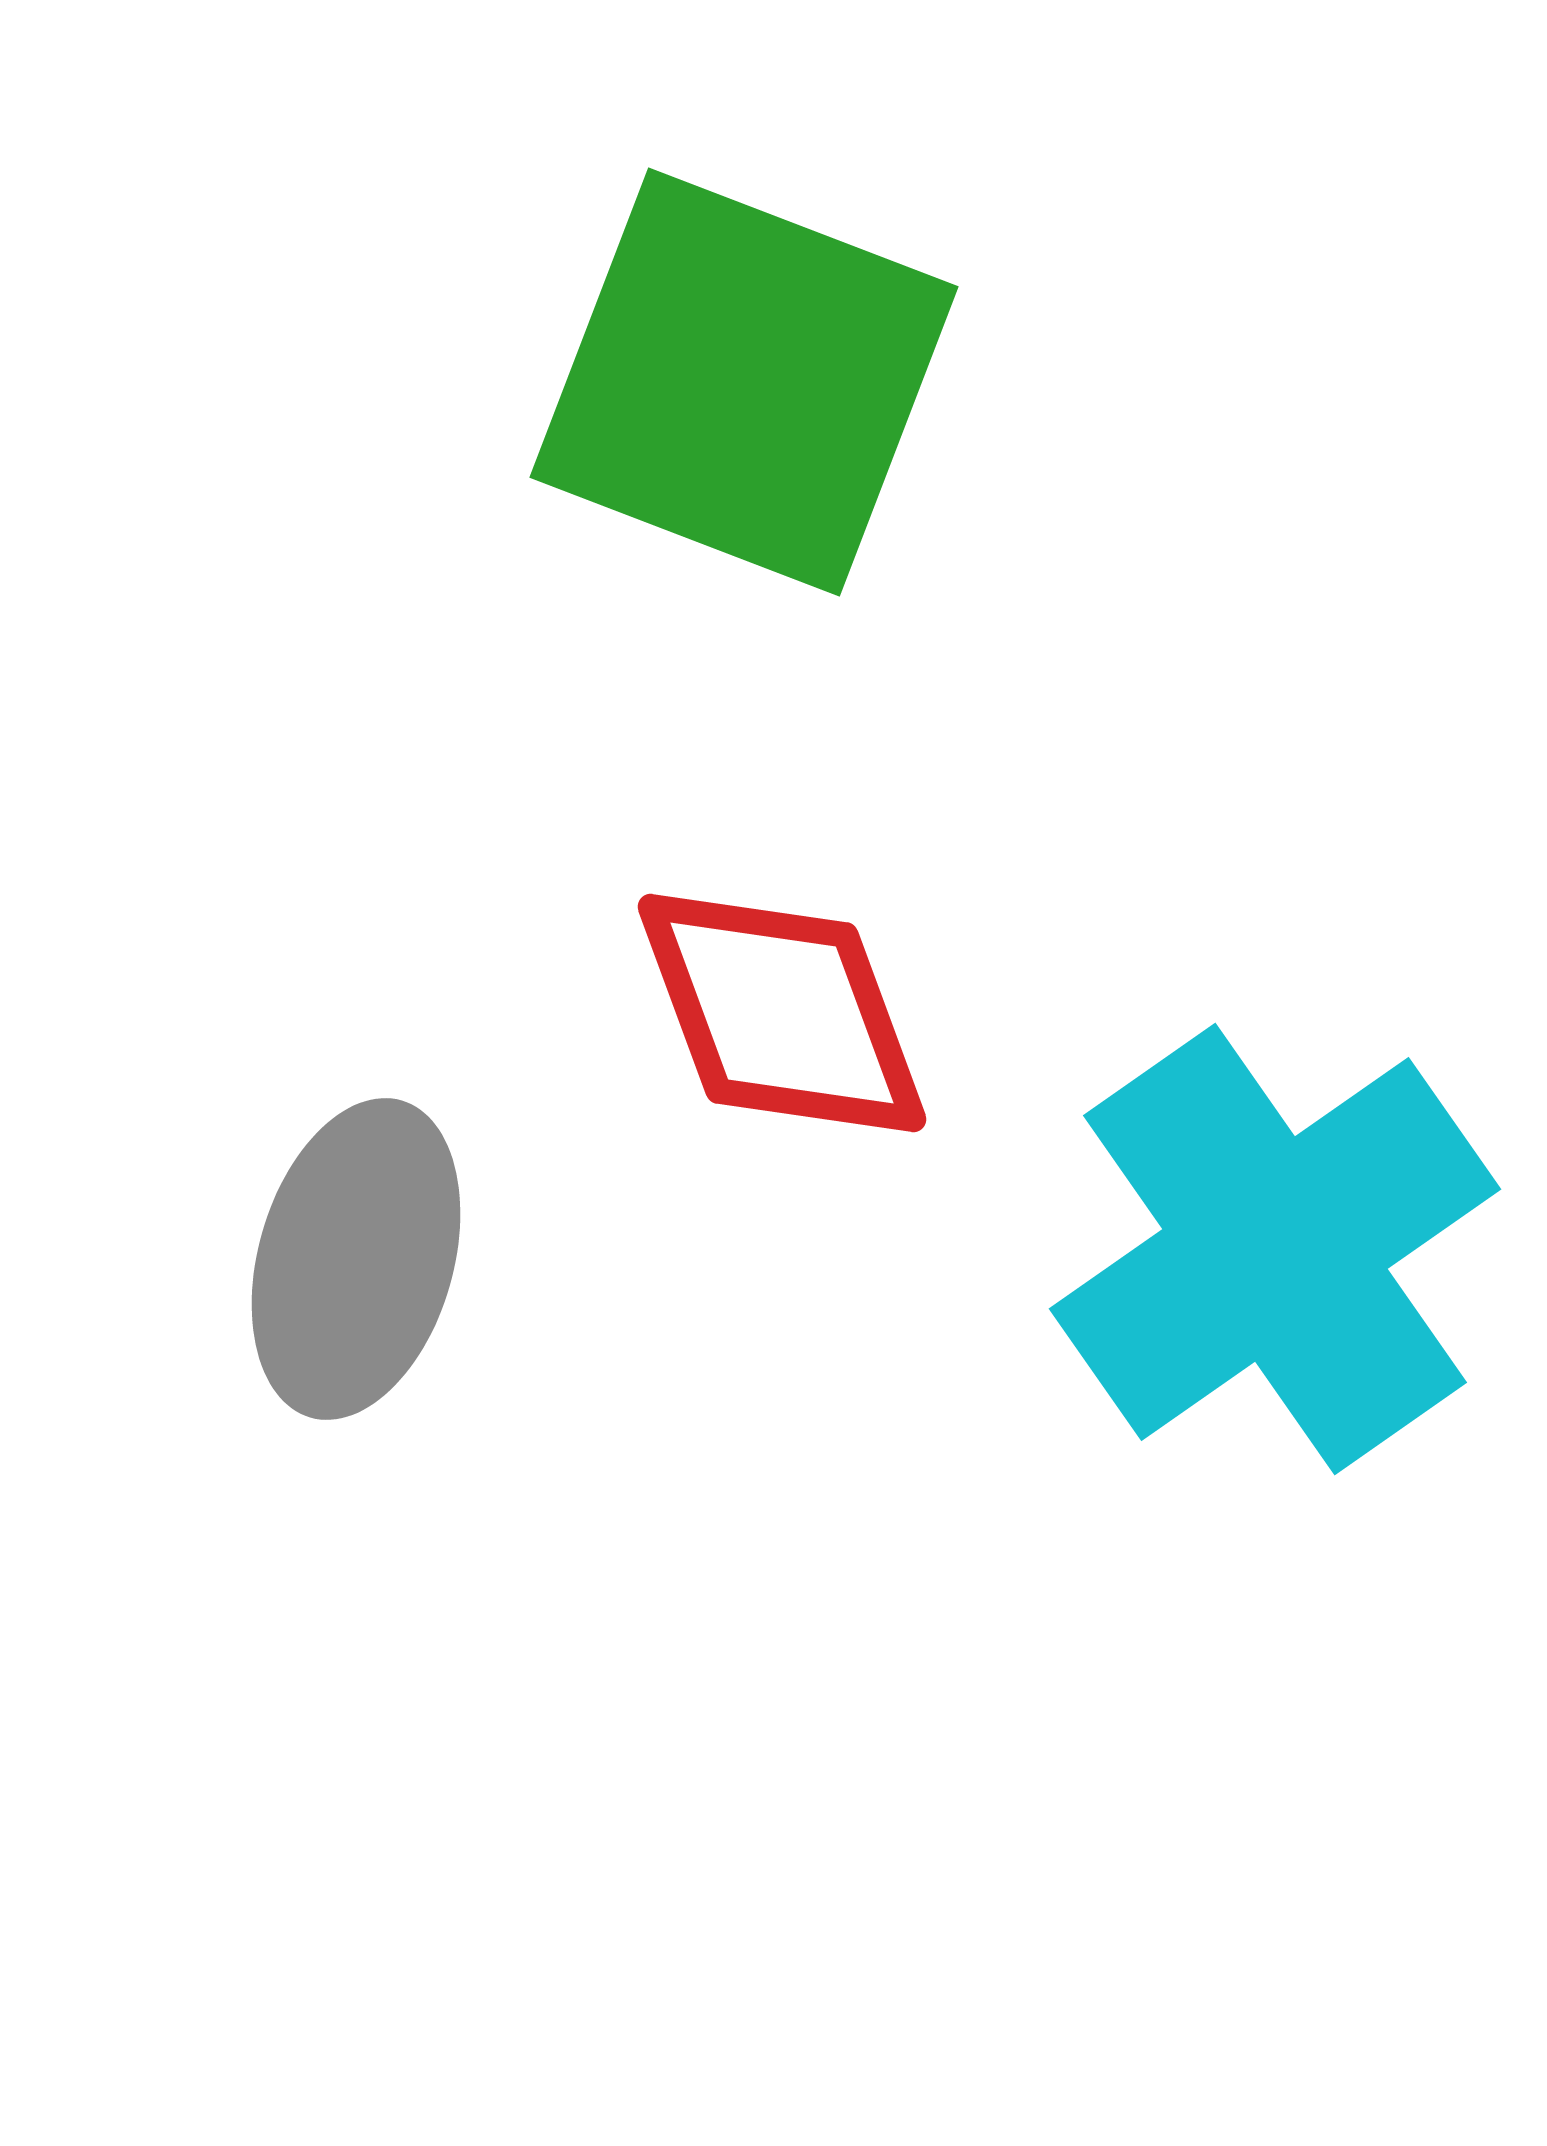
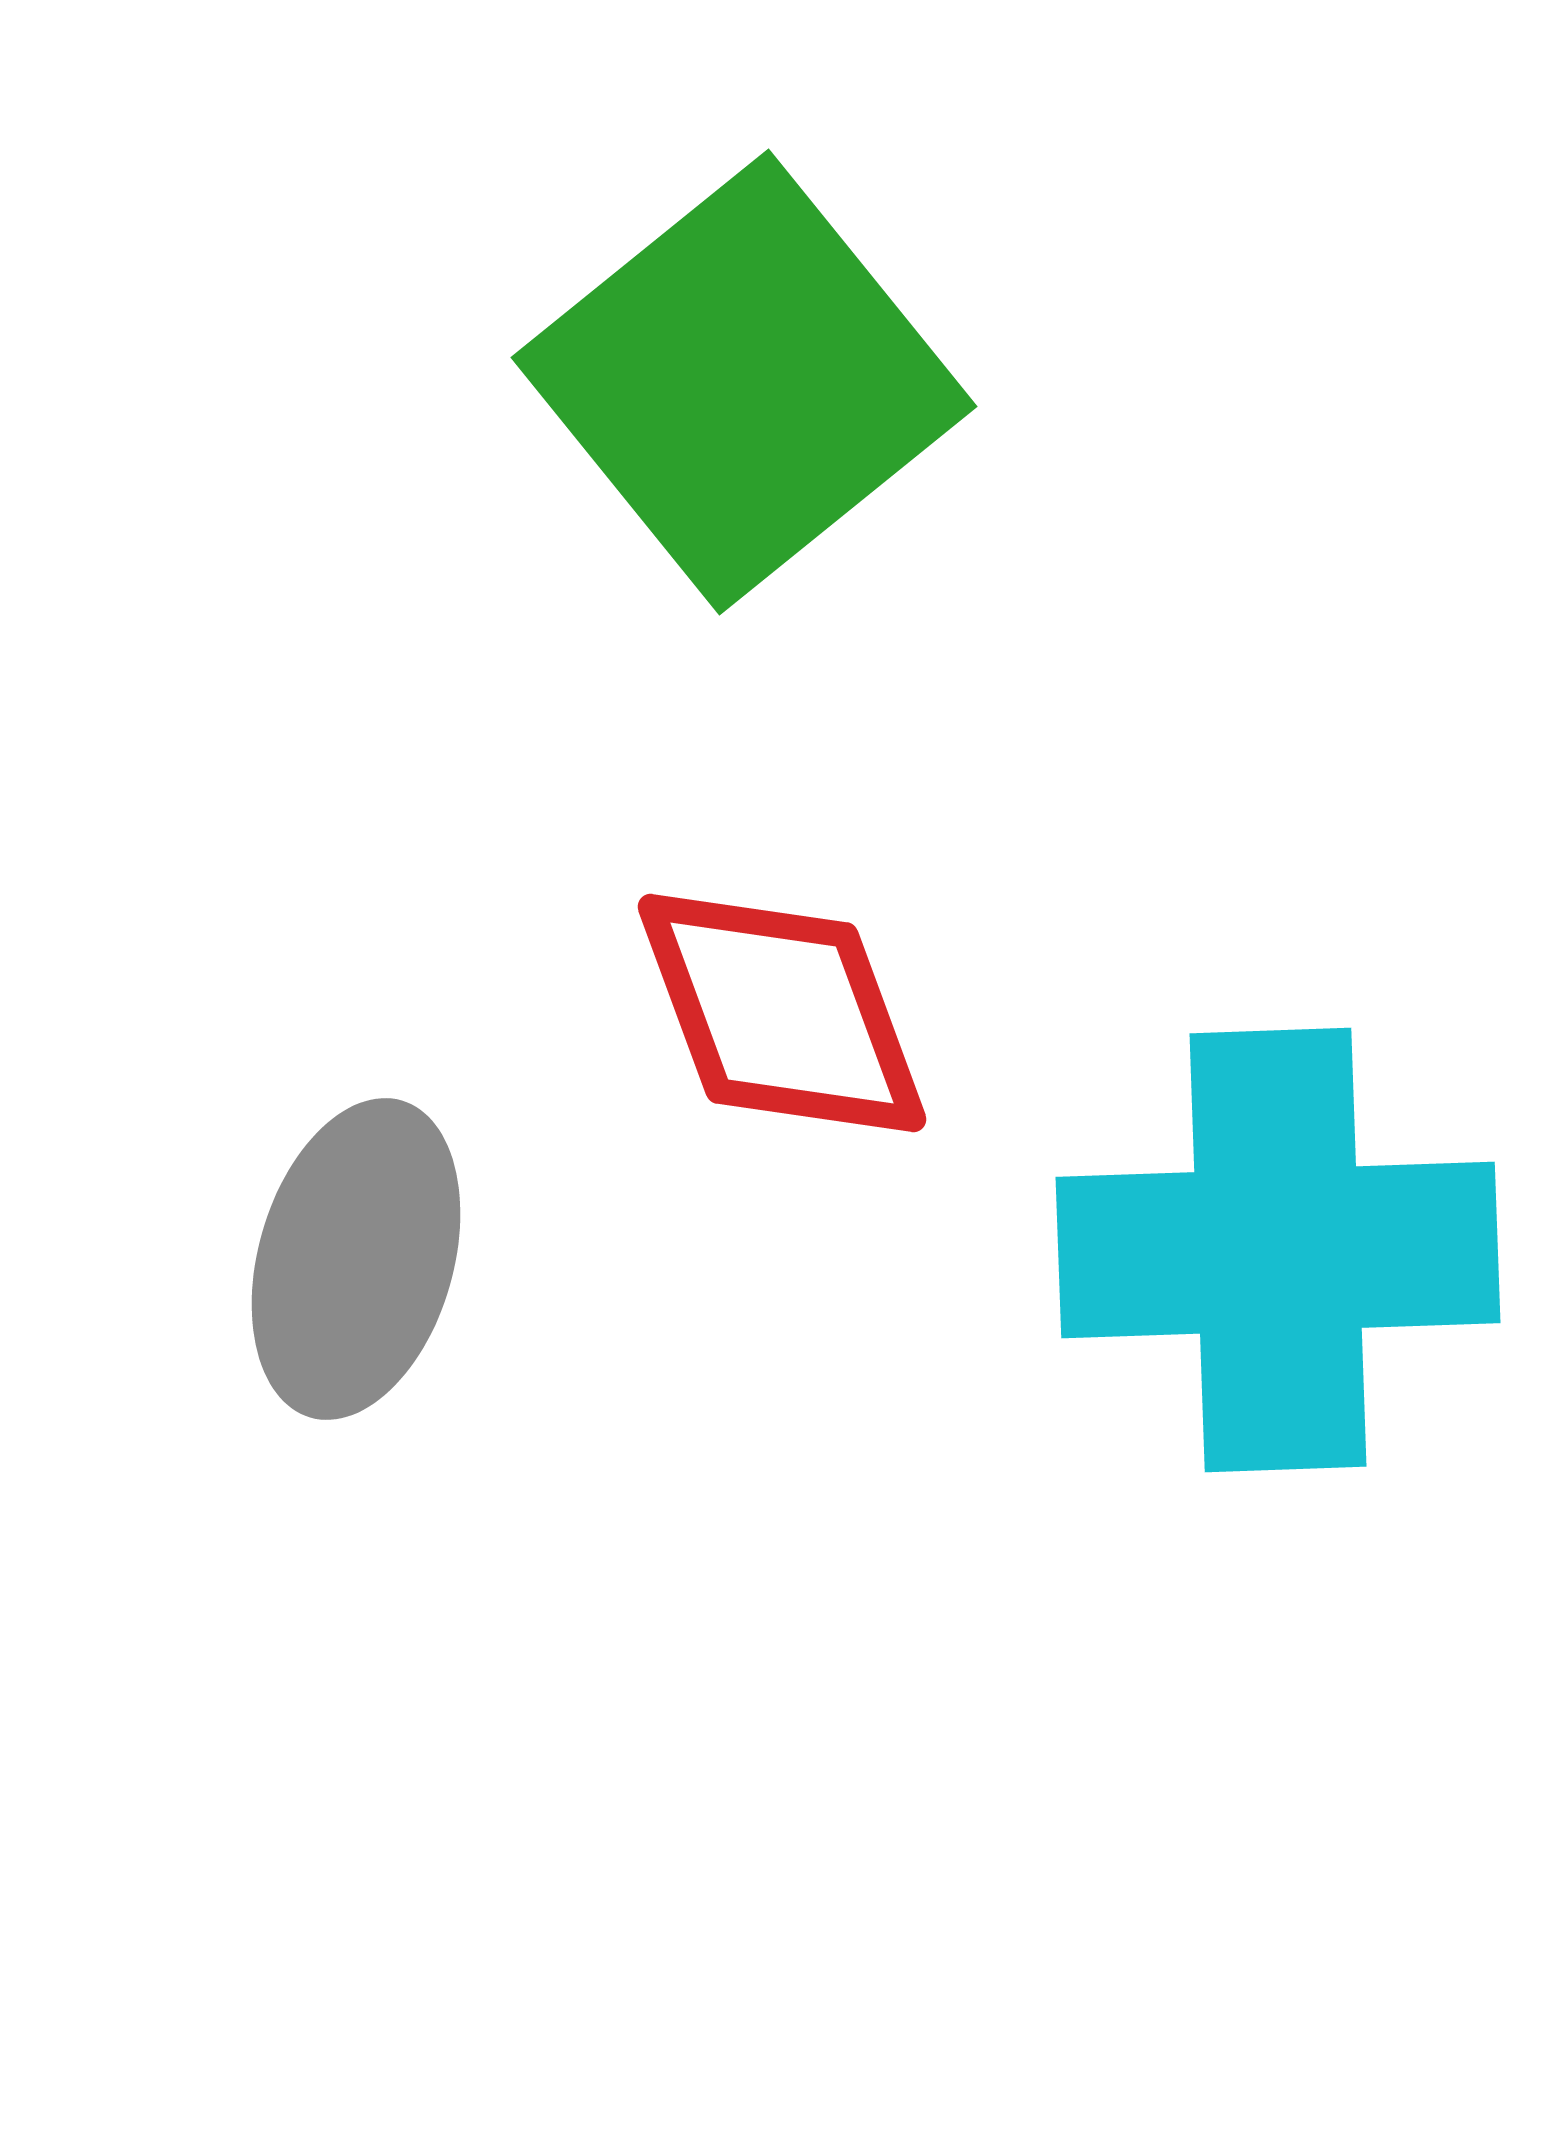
green square: rotated 30 degrees clockwise
cyan cross: moved 3 px right, 1 px down; rotated 33 degrees clockwise
